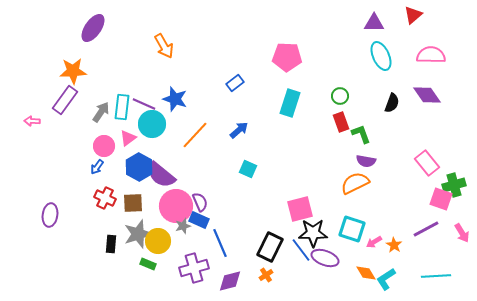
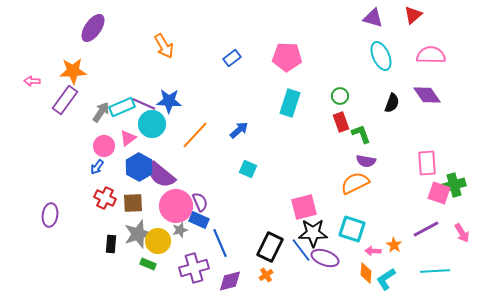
purple triangle at (374, 23): moved 1 px left, 5 px up; rotated 15 degrees clockwise
blue rectangle at (235, 83): moved 3 px left, 25 px up
blue star at (175, 99): moved 6 px left, 2 px down; rotated 15 degrees counterclockwise
cyan rectangle at (122, 107): rotated 60 degrees clockwise
pink arrow at (32, 121): moved 40 px up
pink rectangle at (427, 163): rotated 35 degrees clockwise
pink square at (441, 199): moved 2 px left, 6 px up
pink square at (300, 209): moved 4 px right, 2 px up
gray star at (183, 226): moved 3 px left, 4 px down
pink arrow at (374, 242): moved 1 px left, 9 px down; rotated 35 degrees clockwise
orange diamond at (366, 273): rotated 35 degrees clockwise
cyan line at (436, 276): moved 1 px left, 5 px up
